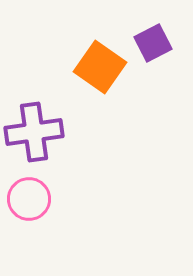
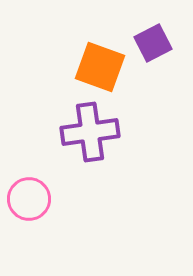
orange square: rotated 15 degrees counterclockwise
purple cross: moved 56 px right
